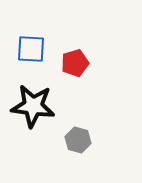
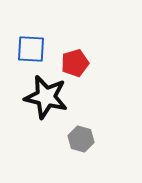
black star: moved 13 px right, 9 px up; rotated 6 degrees clockwise
gray hexagon: moved 3 px right, 1 px up
